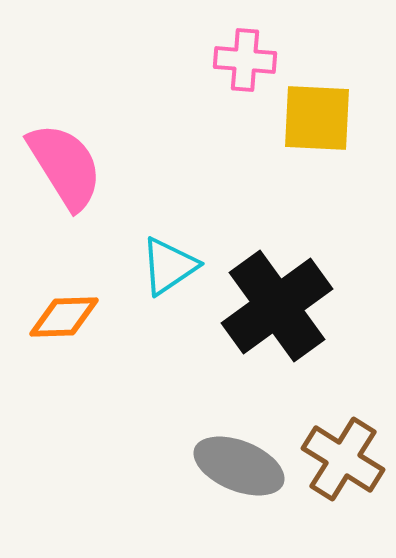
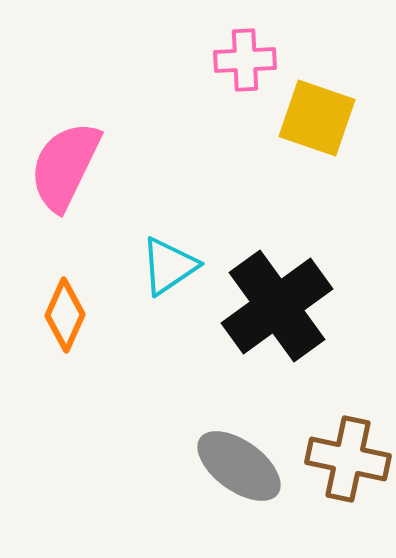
pink cross: rotated 8 degrees counterclockwise
yellow square: rotated 16 degrees clockwise
pink semicircle: rotated 122 degrees counterclockwise
orange diamond: moved 1 px right, 2 px up; rotated 64 degrees counterclockwise
brown cross: moved 5 px right; rotated 20 degrees counterclockwise
gray ellipse: rotated 14 degrees clockwise
